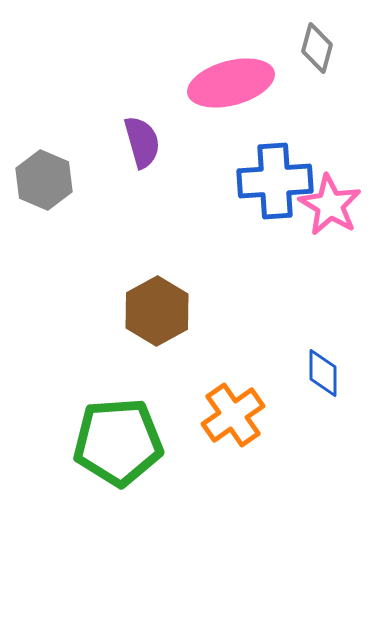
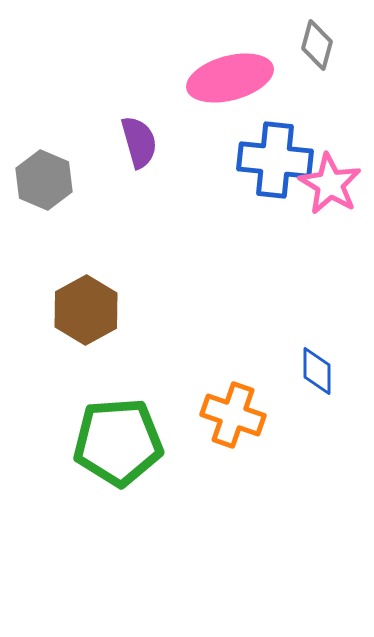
gray diamond: moved 3 px up
pink ellipse: moved 1 px left, 5 px up
purple semicircle: moved 3 px left
blue cross: moved 21 px up; rotated 10 degrees clockwise
pink star: moved 21 px up
brown hexagon: moved 71 px left, 1 px up
blue diamond: moved 6 px left, 2 px up
orange cross: rotated 36 degrees counterclockwise
